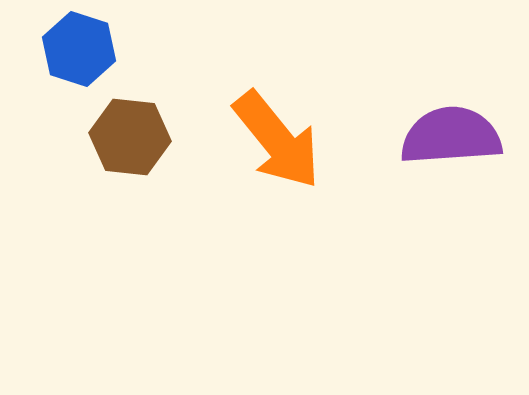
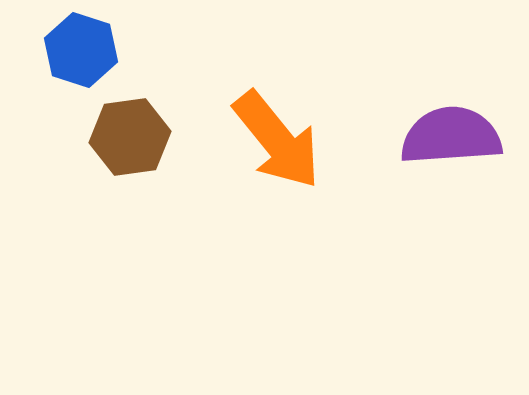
blue hexagon: moved 2 px right, 1 px down
brown hexagon: rotated 14 degrees counterclockwise
